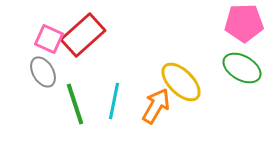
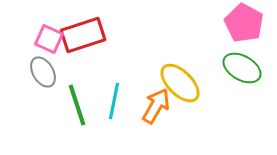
pink pentagon: rotated 30 degrees clockwise
red rectangle: rotated 24 degrees clockwise
yellow ellipse: moved 1 px left, 1 px down
green line: moved 2 px right, 1 px down
